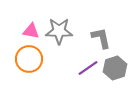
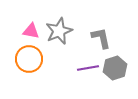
gray star: rotated 24 degrees counterclockwise
purple line: rotated 25 degrees clockwise
